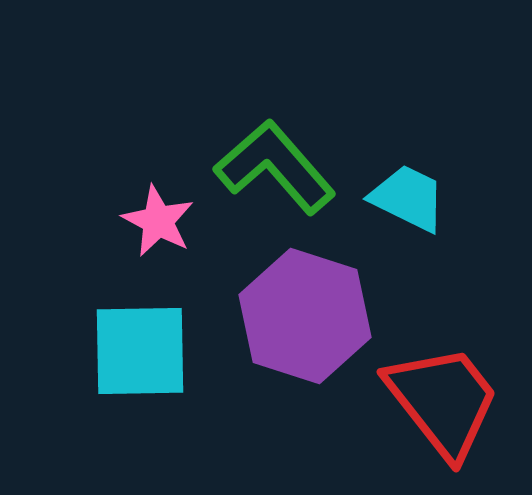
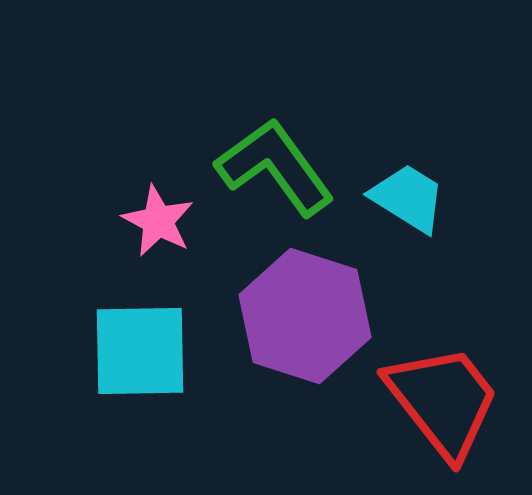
green L-shape: rotated 5 degrees clockwise
cyan trapezoid: rotated 6 degrees clockwise
